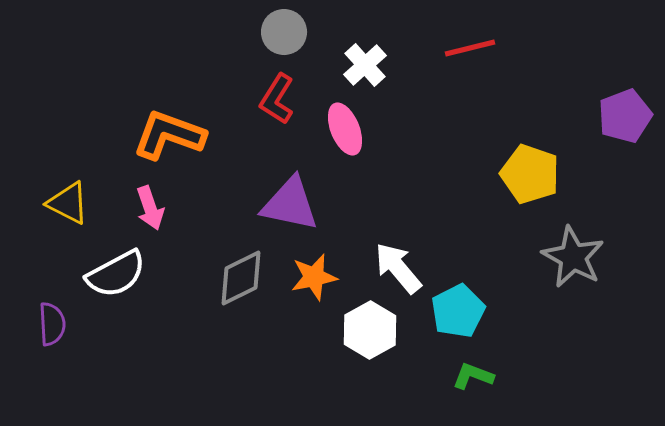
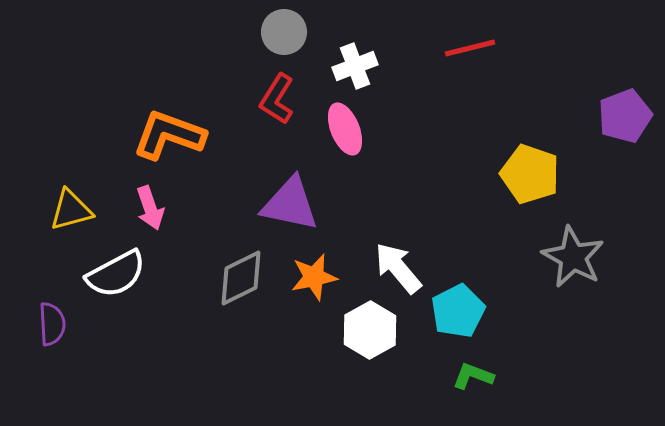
white cross: moved 10 px left, 1 px down; rotated 21 degrees clockwise
yellow triangle: moved 3 px right, 7 px down; rotated 42 degrees counterclockwise
